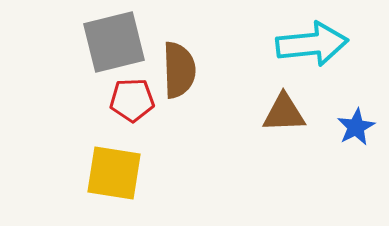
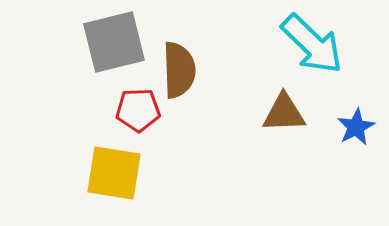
cyan arrow: rotated 50 degrees clockwise
red pentagon: moved 6 px right, 10 px down
